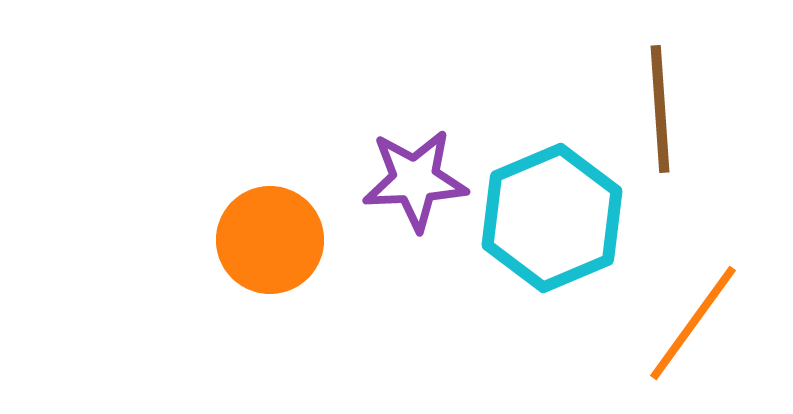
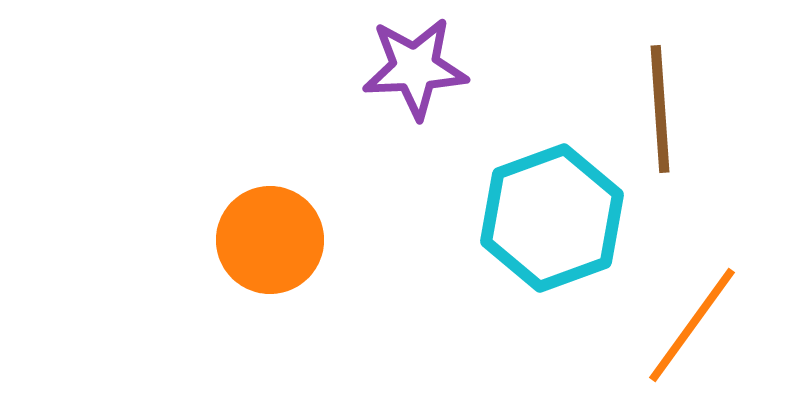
purple star: moved 112 px up
cyan hexagon: rotated 3 degrees clockwise
orange line: moved 1 px left, 2 px down
